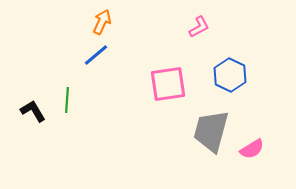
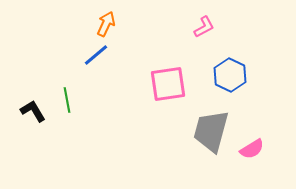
orange arrow: moved 4 px right, 2 px down
pink L-shape: moved 5 px right
green line: rotated 15 degrees counterclockwise
